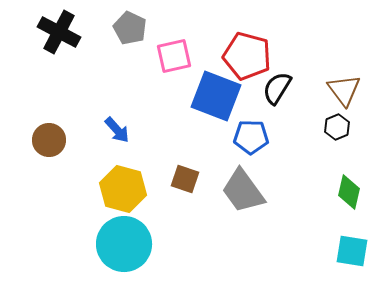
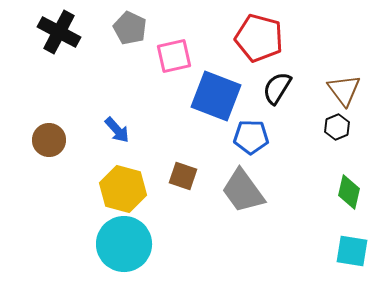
red pentagon: moved 12 px right, 18 px up
brown square: moved 2 px left, 3 px up
